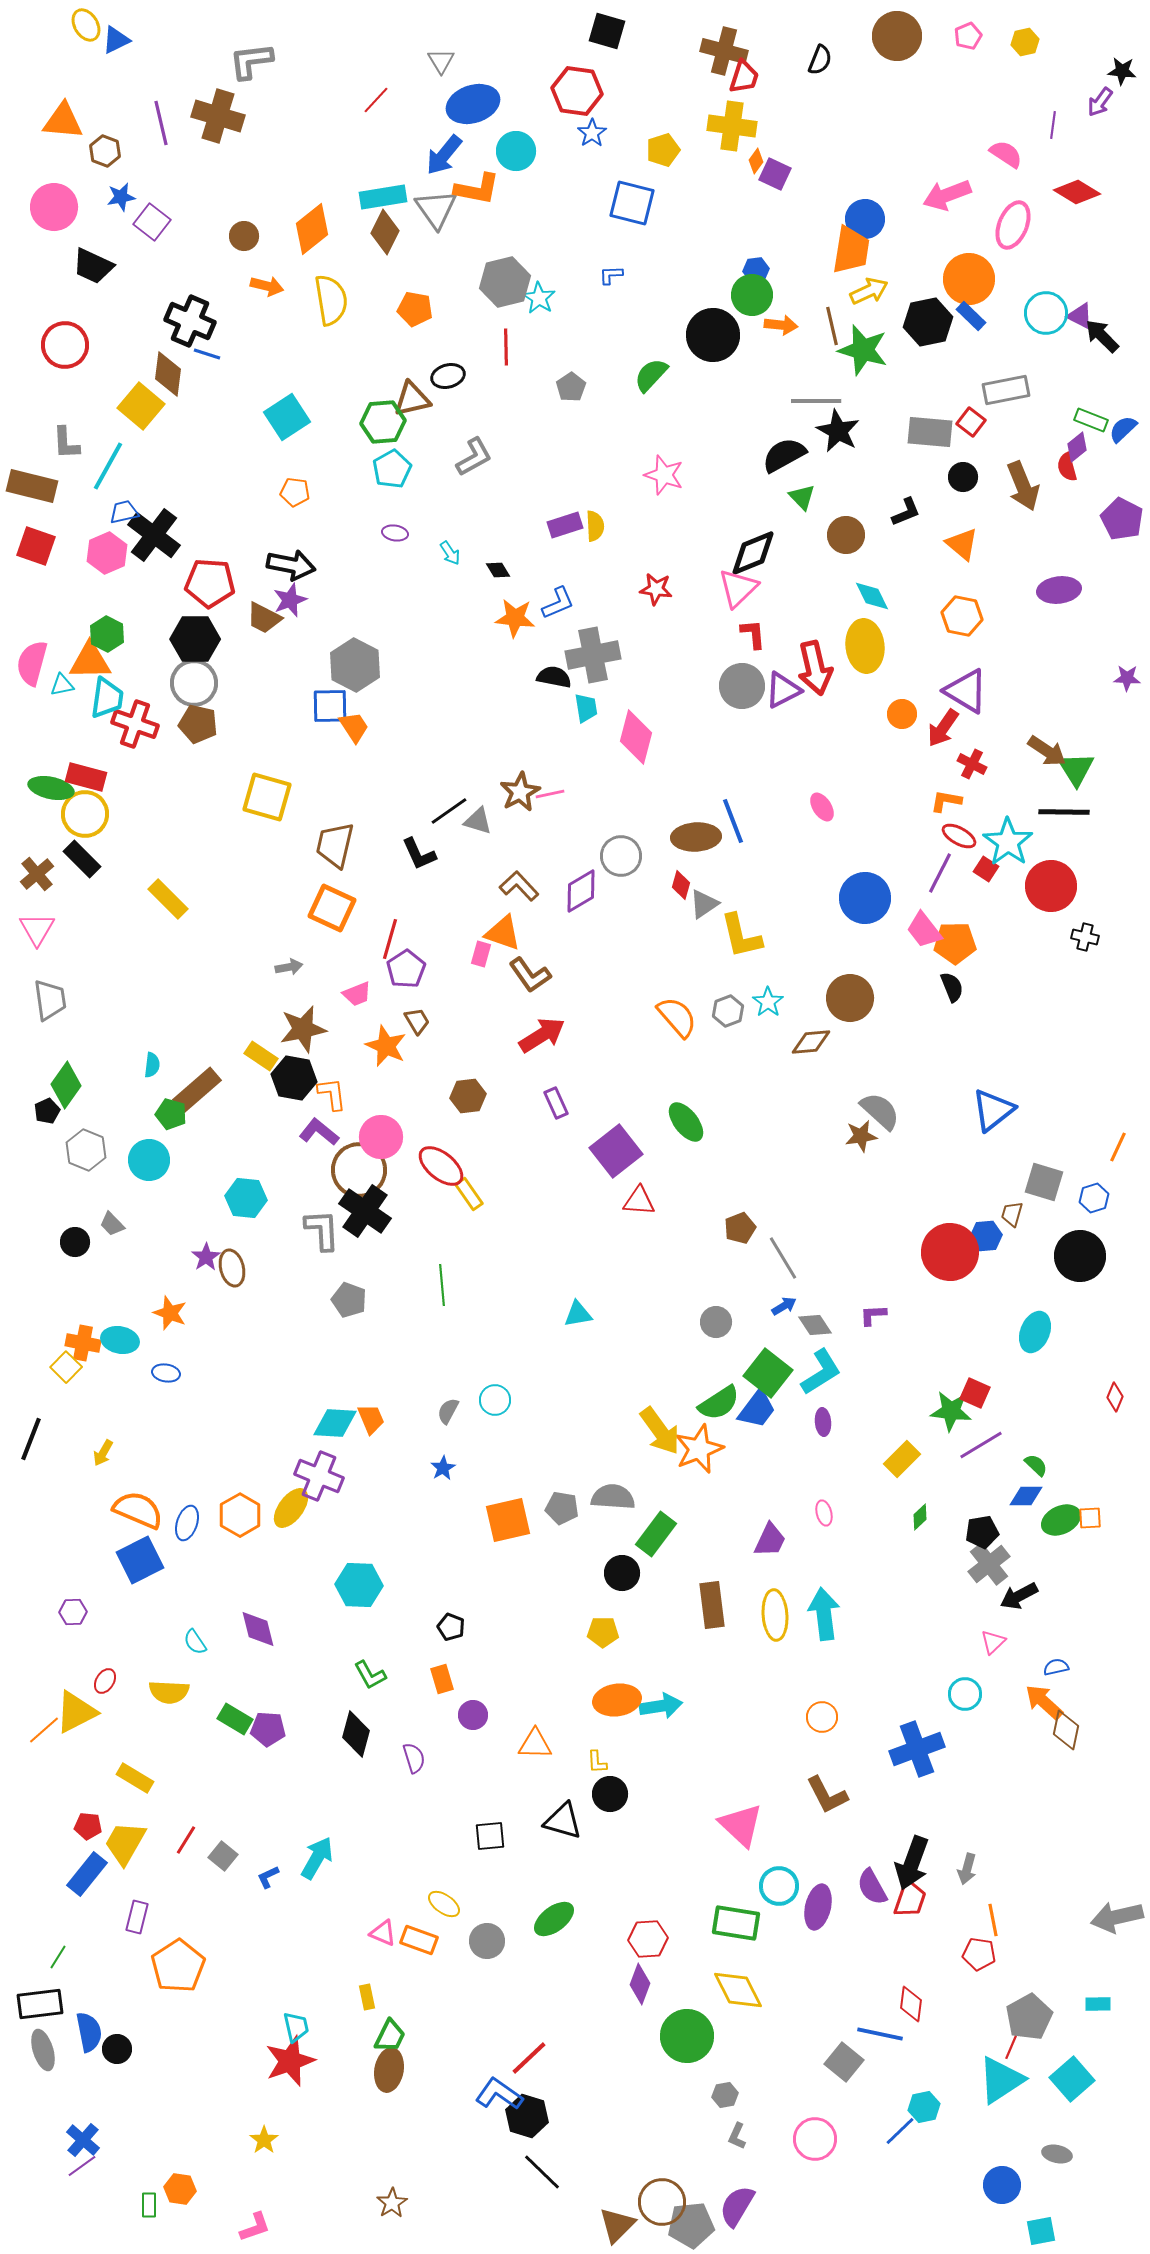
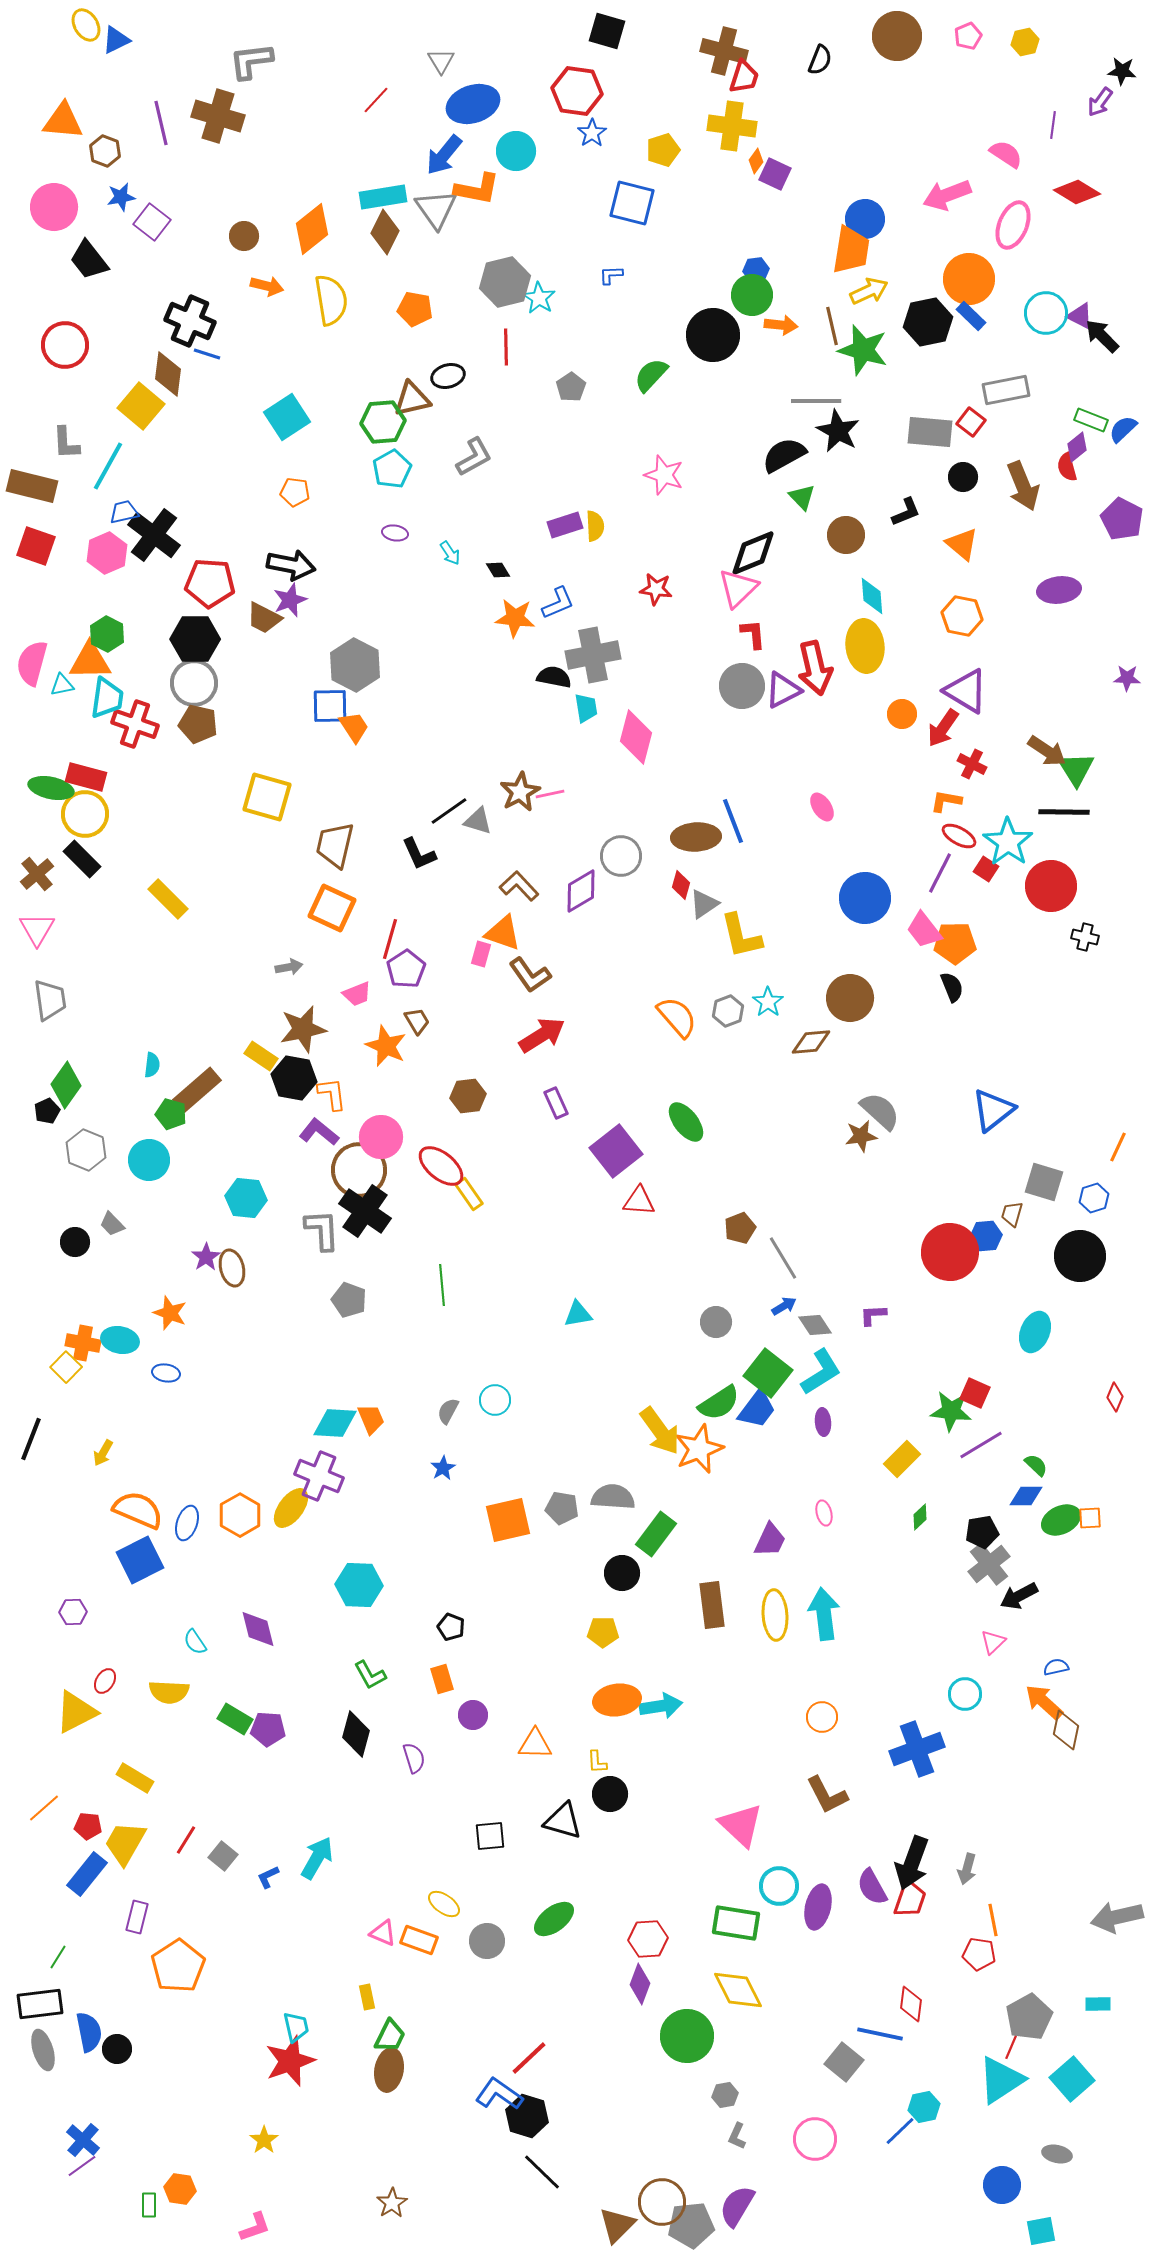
black trapezoid at (93, 266): moved 4 px left, 6 px up; rotated 27 degrees clockwise
cyan diamond at (872, 596): rotated 21 degrees clockwise
orange line at (44, 1730): moved 78 px down
